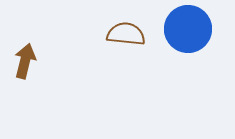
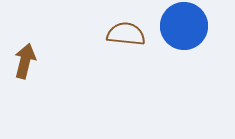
blue circle: moved 4 px left, 3 px up
